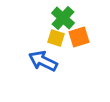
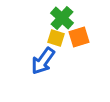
green cross: moved 1 px left
blue arrow: rotated 80 degrees counterclockwise
